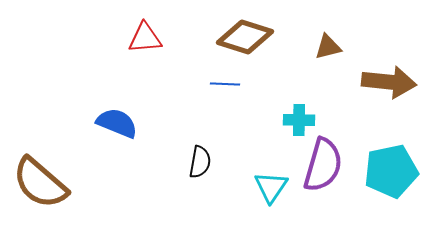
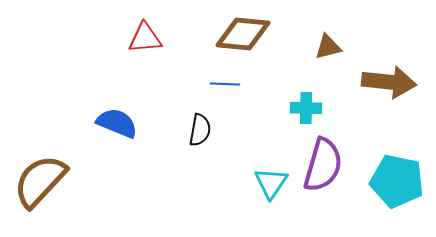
brown diamond: moved 2 px left, 3 px up; rotated 12 degrees counterclockwise
cyan cross: moved 7 px right, 12 px up
black semicircle: moved 32 px up
cyan pentagon: moved 6 px right, 10 px down; rotated 24 degrees clockwise
brown semicircle: moved 2 px up; rotated 92 degrees clockwise
cyan triangle: moved 4 px up
